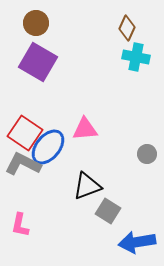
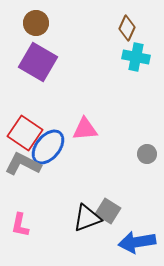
black triangle: moved 32 px down
